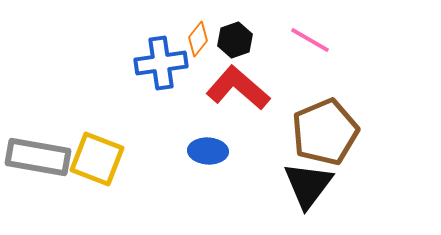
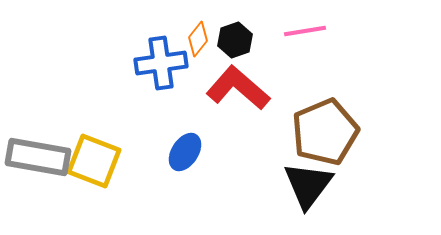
pink line: moved 5 px left, 9 px up; rotated 39 degrees counterclockwise
blue ellipse: moved 23 px left, 1 px down; rotated 60 degrees counterclockwise
yellow square: moved 3 px left, 2 px down
